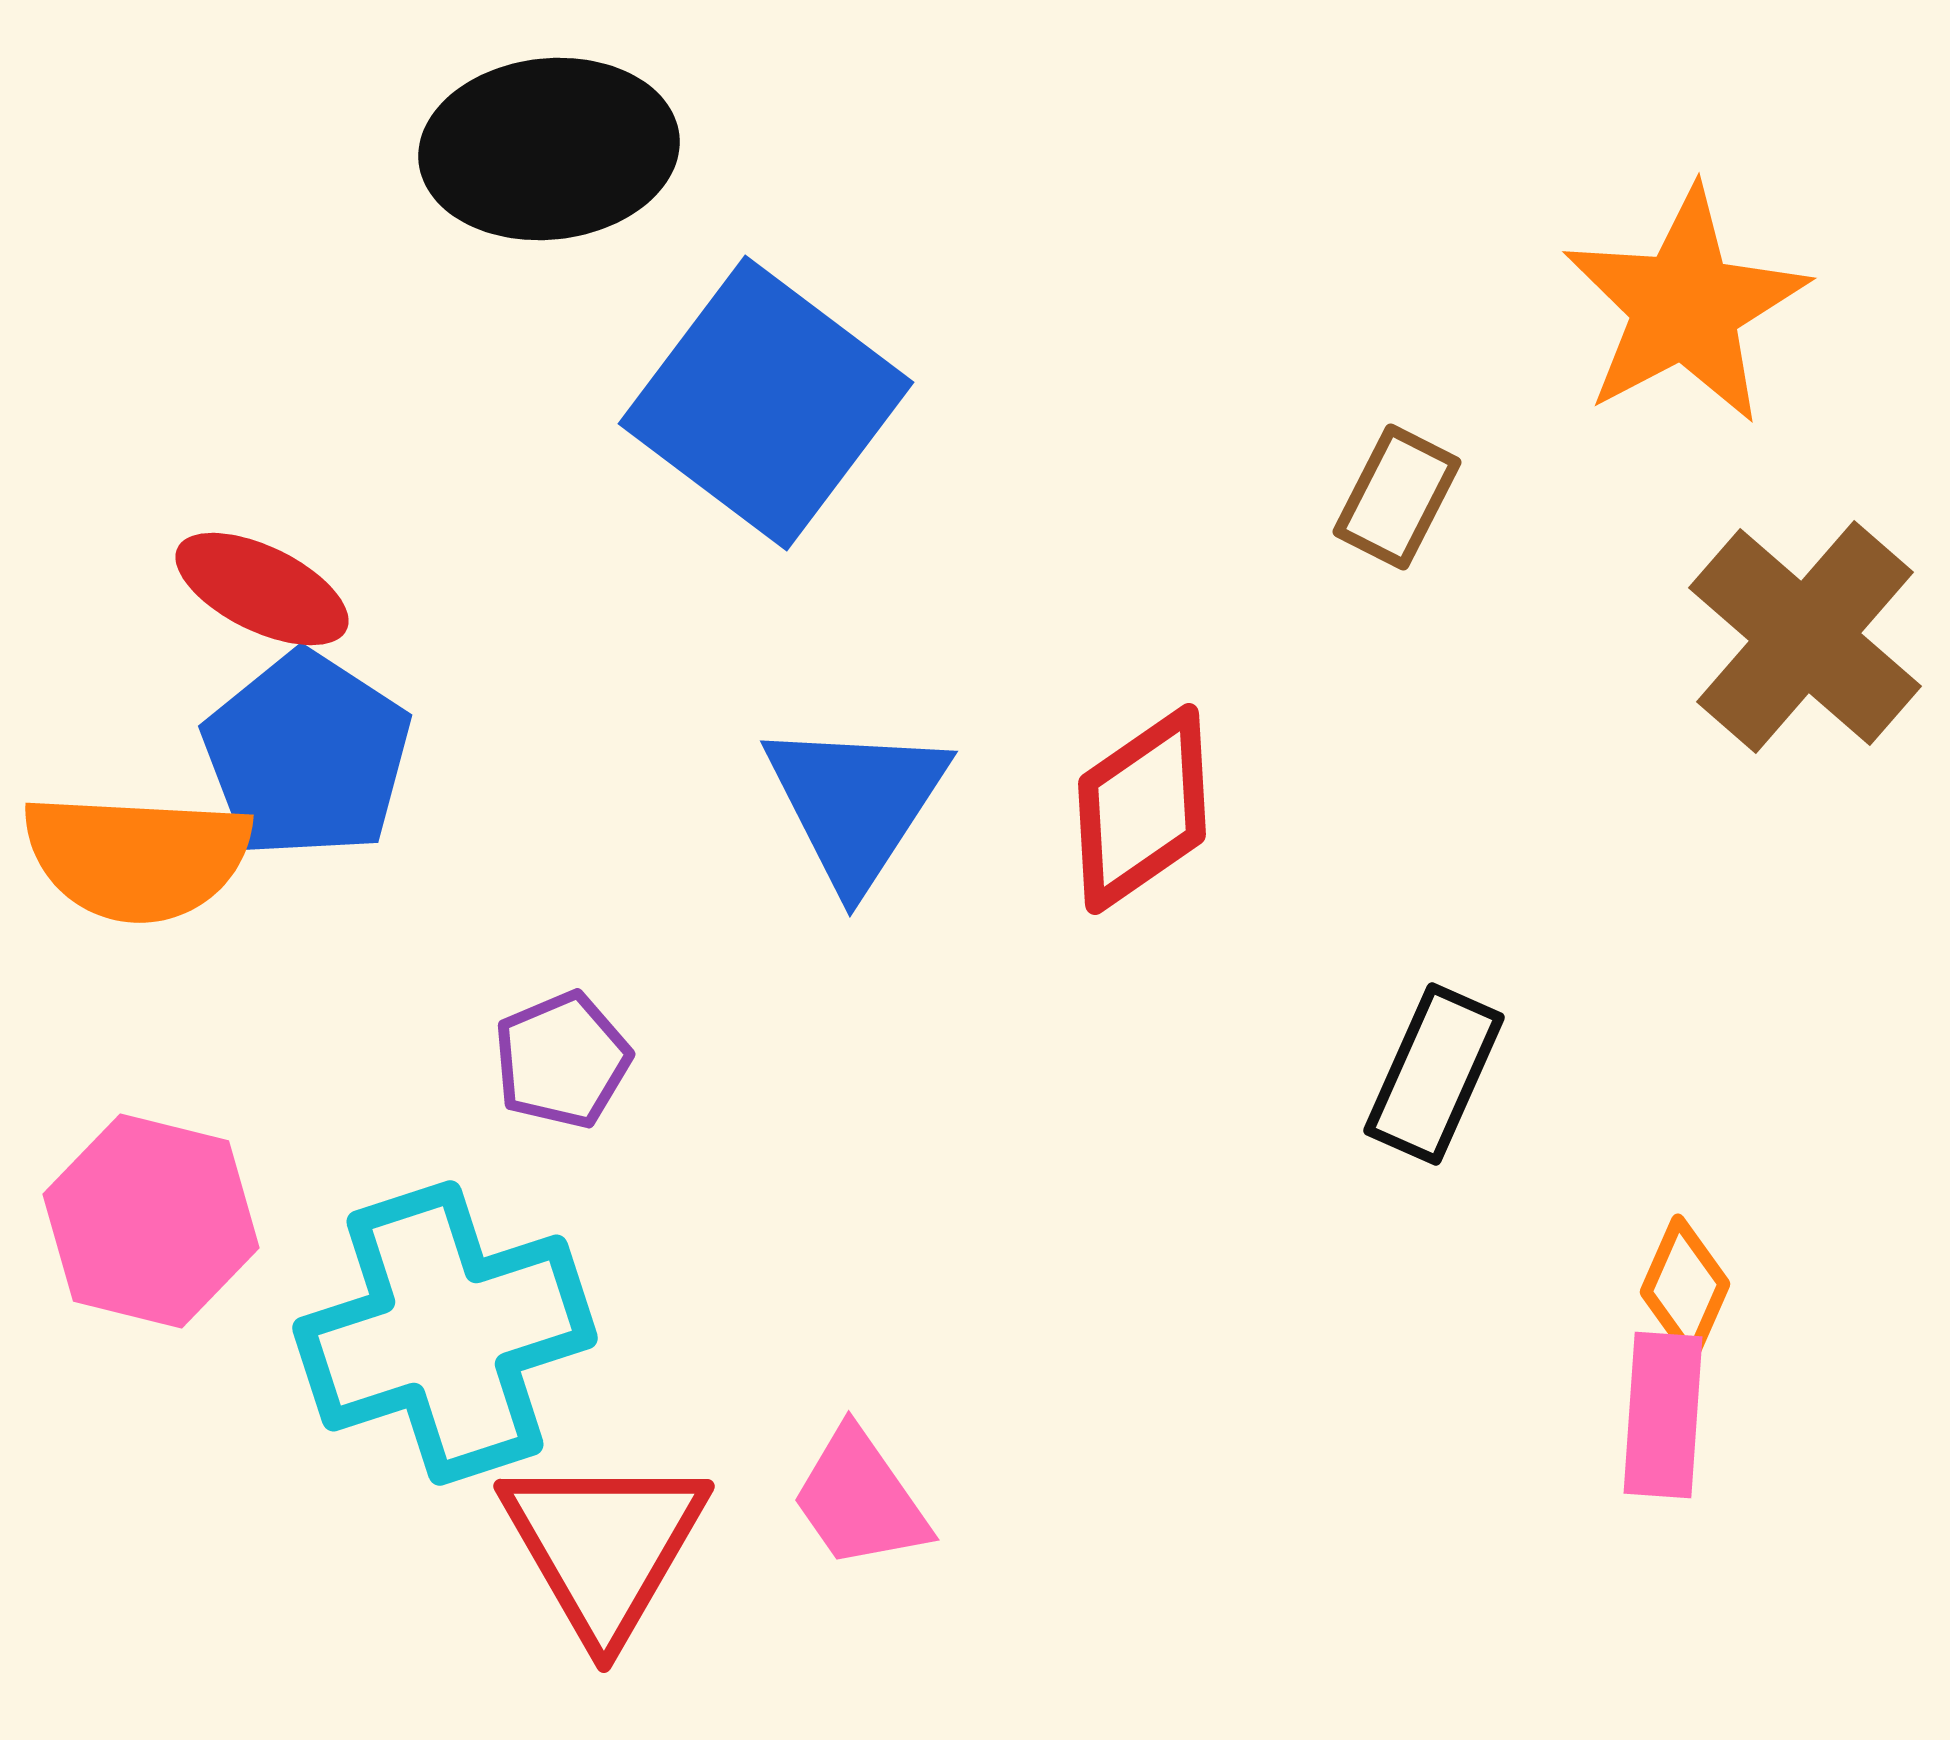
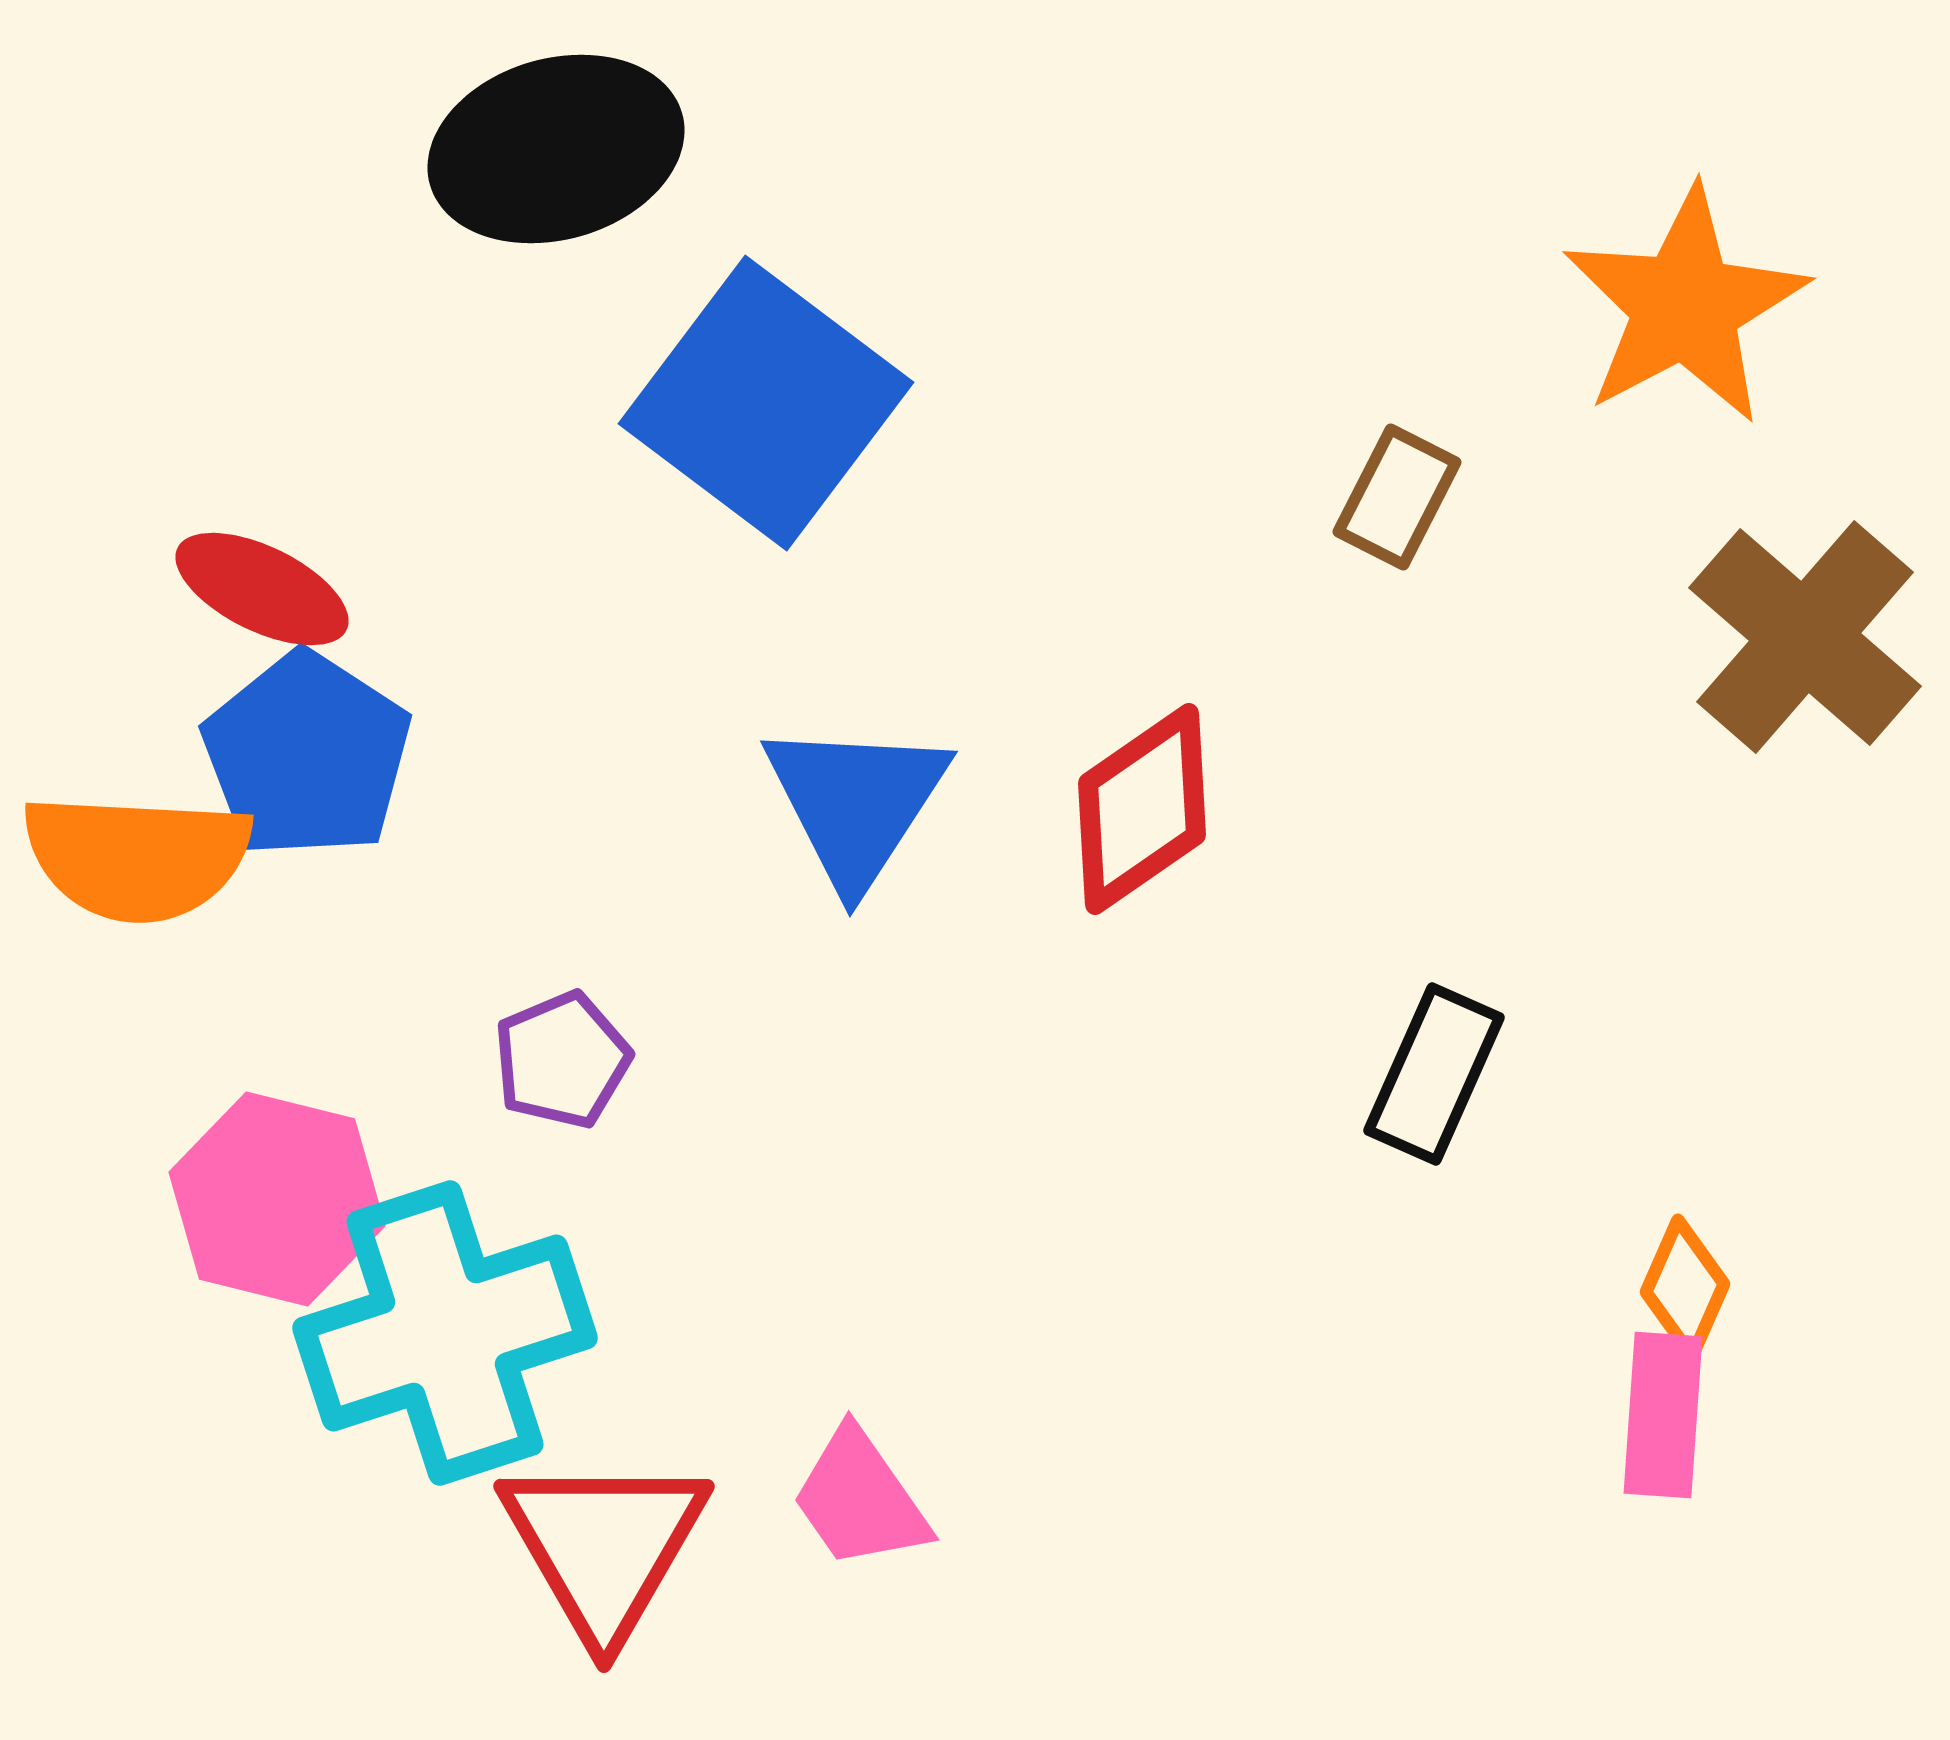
black ellipse: moved 7 px right; rotated 10 degrees counterclockwise
pink hexagon: moved 126 px right, 22 px up
